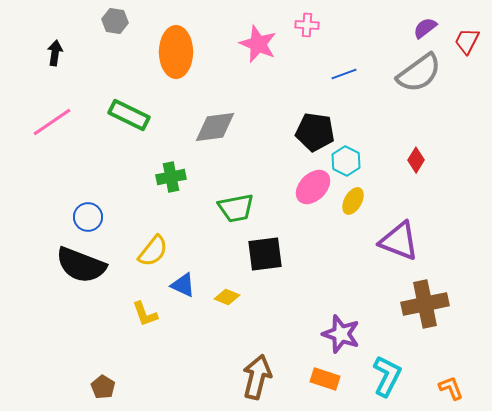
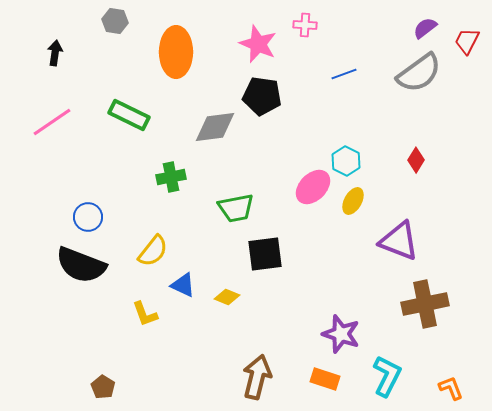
pink cross: moved 2 px left
black pentagon: moved 53 px left, 36 px up
